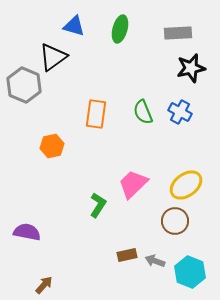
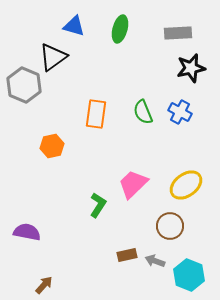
brown circle: moved 5 px left, 5 px down
cyan hexagon: moved 1 px left, 3 px down
